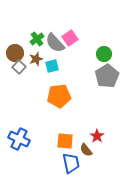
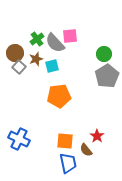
pink square: moved 2 px up; rotated 28 degrees clockwise
blue trapezoid: moved 3 px left
